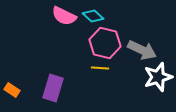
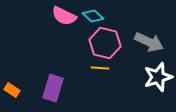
gray arrow: moved 7 px right, 8 px up
